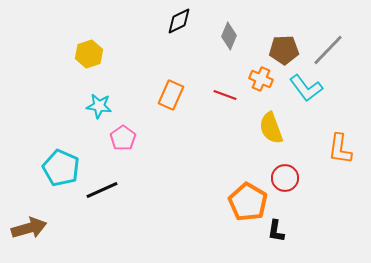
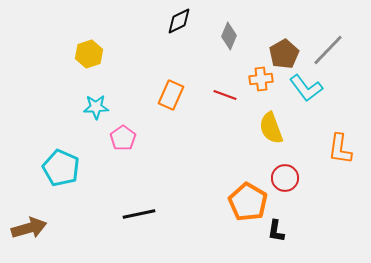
brown pentagon: moved 4 px down; rotated 28 degrees counterclockwise
orange cross: rotated 30 degrees counterclockwise
cyan star: moved 3 px left, 1 px down; rotated 10 degrees counterclockwise
black line: moved 37 px right, 24 px down; rotated 12 degrees clockwise
